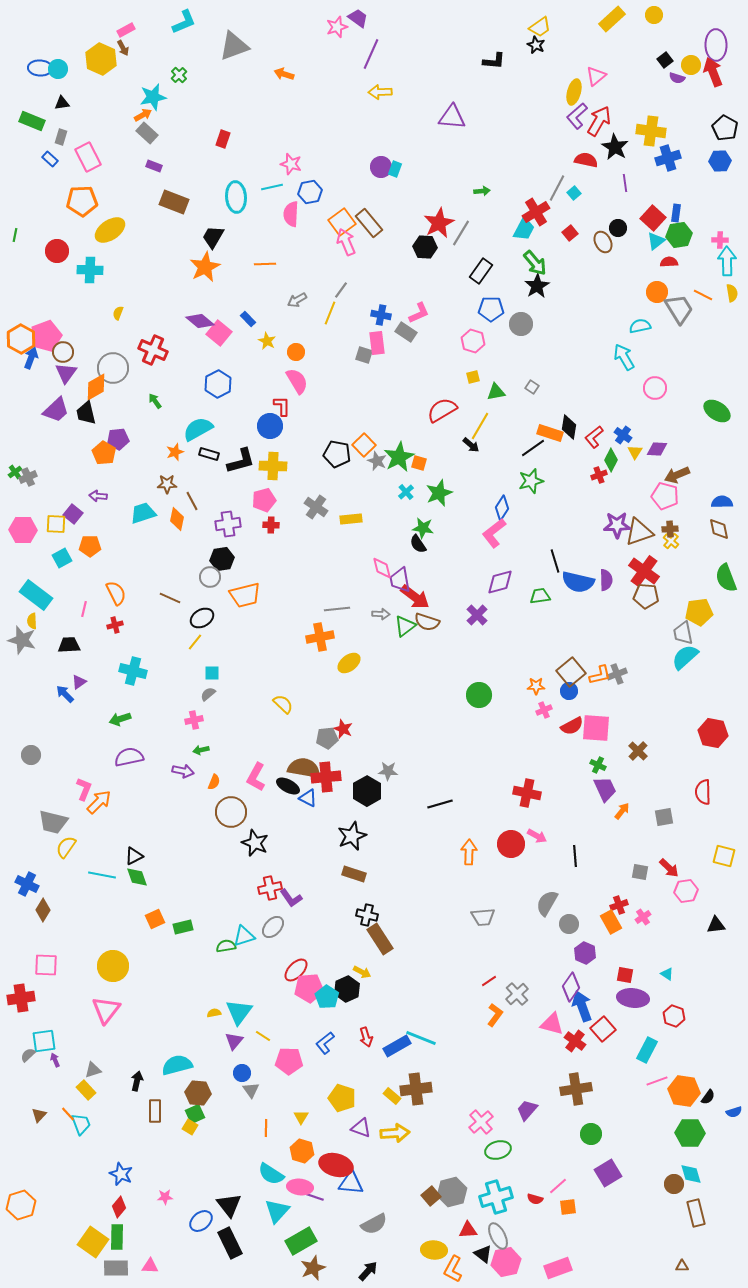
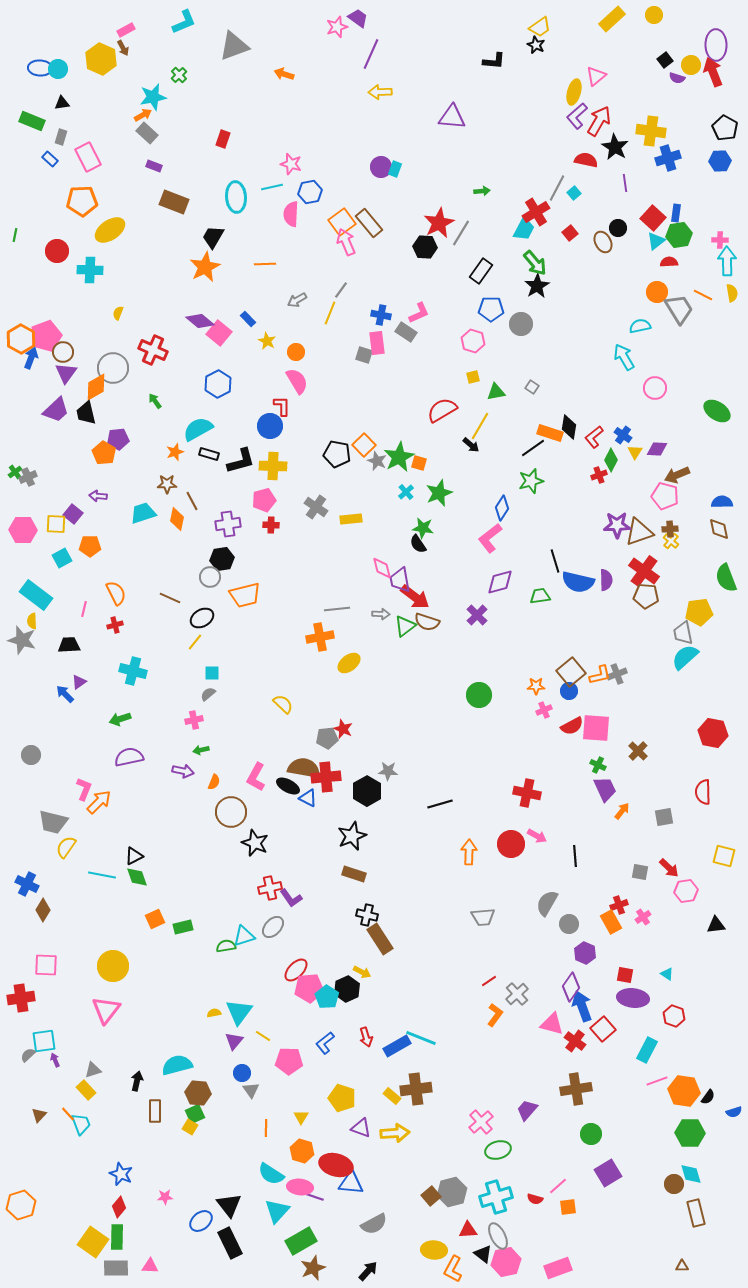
pink L-shape at (494, 533): moved 4 px left, 5 px down
